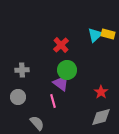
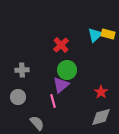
purple triangle: moved 2 px down; rotated 42 degrees clockwise
